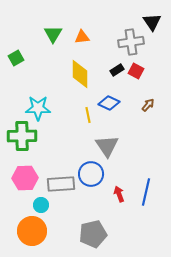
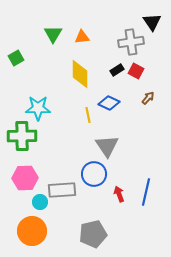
brown arrow: moved 7 px up
blue circle: moved 3 px right
gray rectangle: moved 1 px right, 6 px down
cyan circle: moved 1 px left, 3 px up
